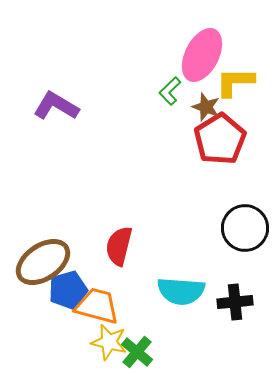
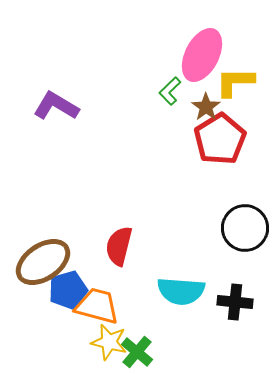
brown star: rotated 16 degrees clockwise
black cross: rotated 12 degrees clockwise
